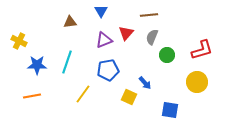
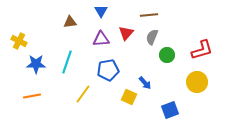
purple triangle: moved 3 px left, 1 px up; rotated 18 degrees clockwise
blue star: moved 1 px left, 1 px up
blue square: rotated 30 degrees counterclockwise
